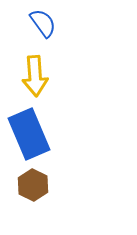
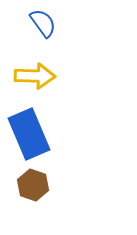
yellow arrow: rotated 84 degrees counterclockwise
brown hexagon: rotated 8 degrees counterclockwise
